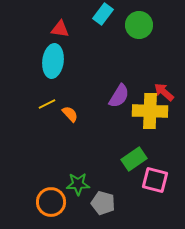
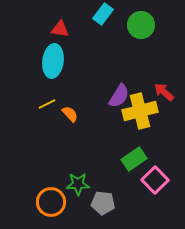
green circle: moved 2 px right
yellow cross: moved 10 px left; rotated 16 degrees counterclockwise
pink square: rotated 32 degrees clockwise
gray pentagon: rotated 10 degrees counterclockwise
